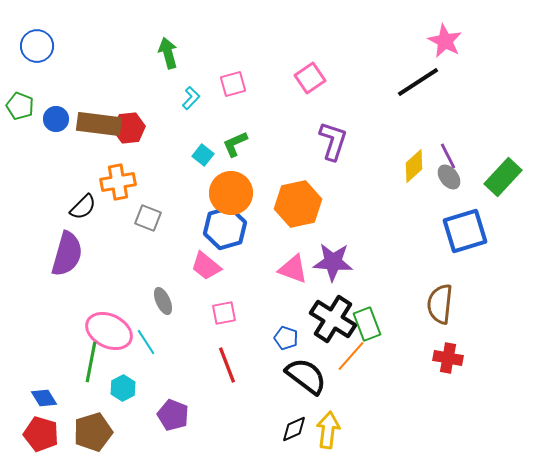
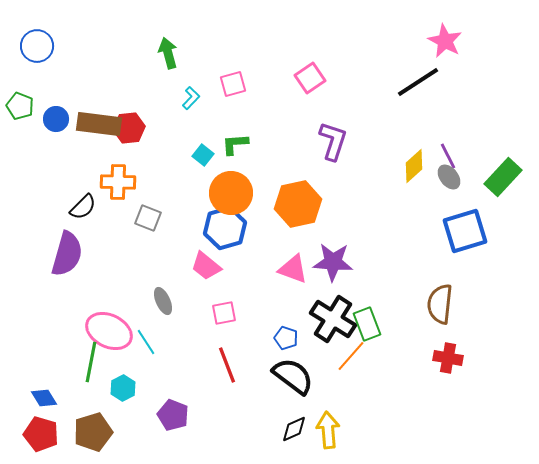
green L-shape at (235, 144): rotated 20 degrees clockwise
orange cross at (118, 182): rotated 12 degrees clockwise
black semicircle at (306, 376): moved 13 px left
yellow arrow at (328, 430): rotated 12 degrees counterclockwise
